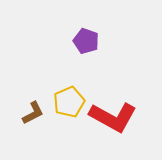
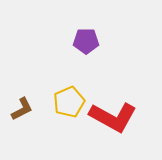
purple pentagon: rotated 20 degrees counterclockwise
brown L-shape: moved 11 px left, 4 px up
